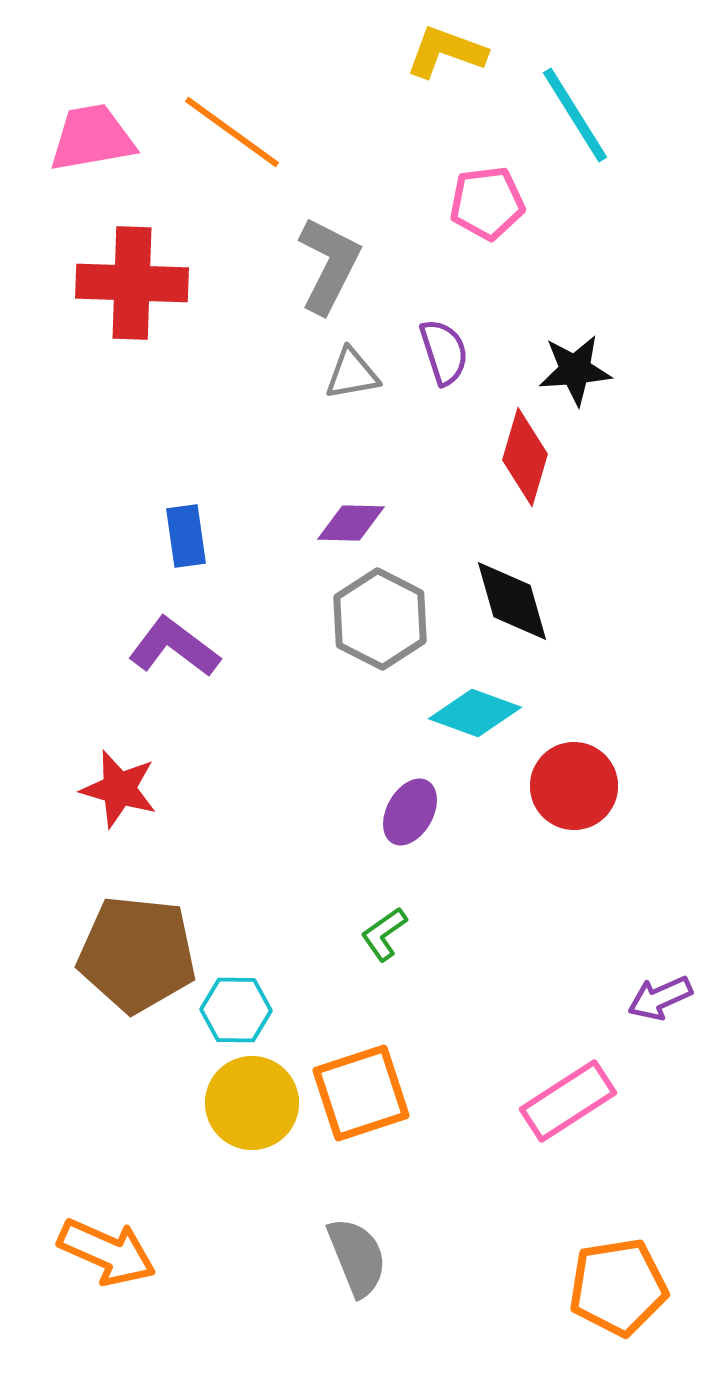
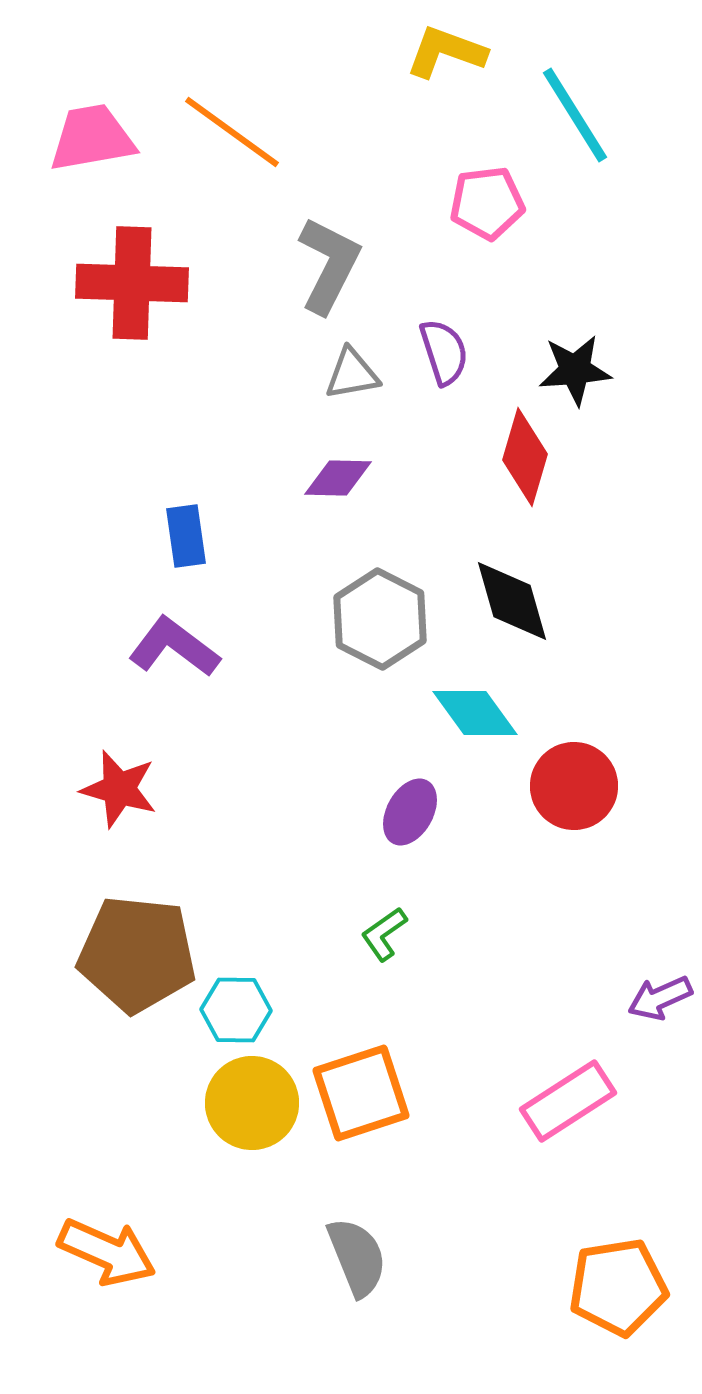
purple diamond: moved 13 px left, 45 px up
cyan diamond: rotated 34 degrees clockwise
